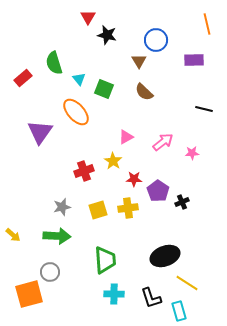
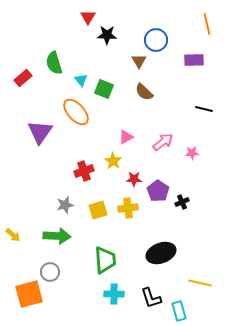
black star: rotated 12 degrees counterclockwise
cyan triangle: moved 2 px right, 1 px down
gray star: moved 3 px right, 2 px up
black ellipse: moved 4 px left, 3 px up
yellow line: moved 13 px right; rotated 20 degrees counterclockwise
